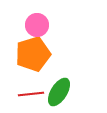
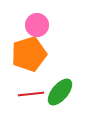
orange pentagon: moved 4 px left
green ellipse: moved 1 px right; rotated 8 degrees clockwise
